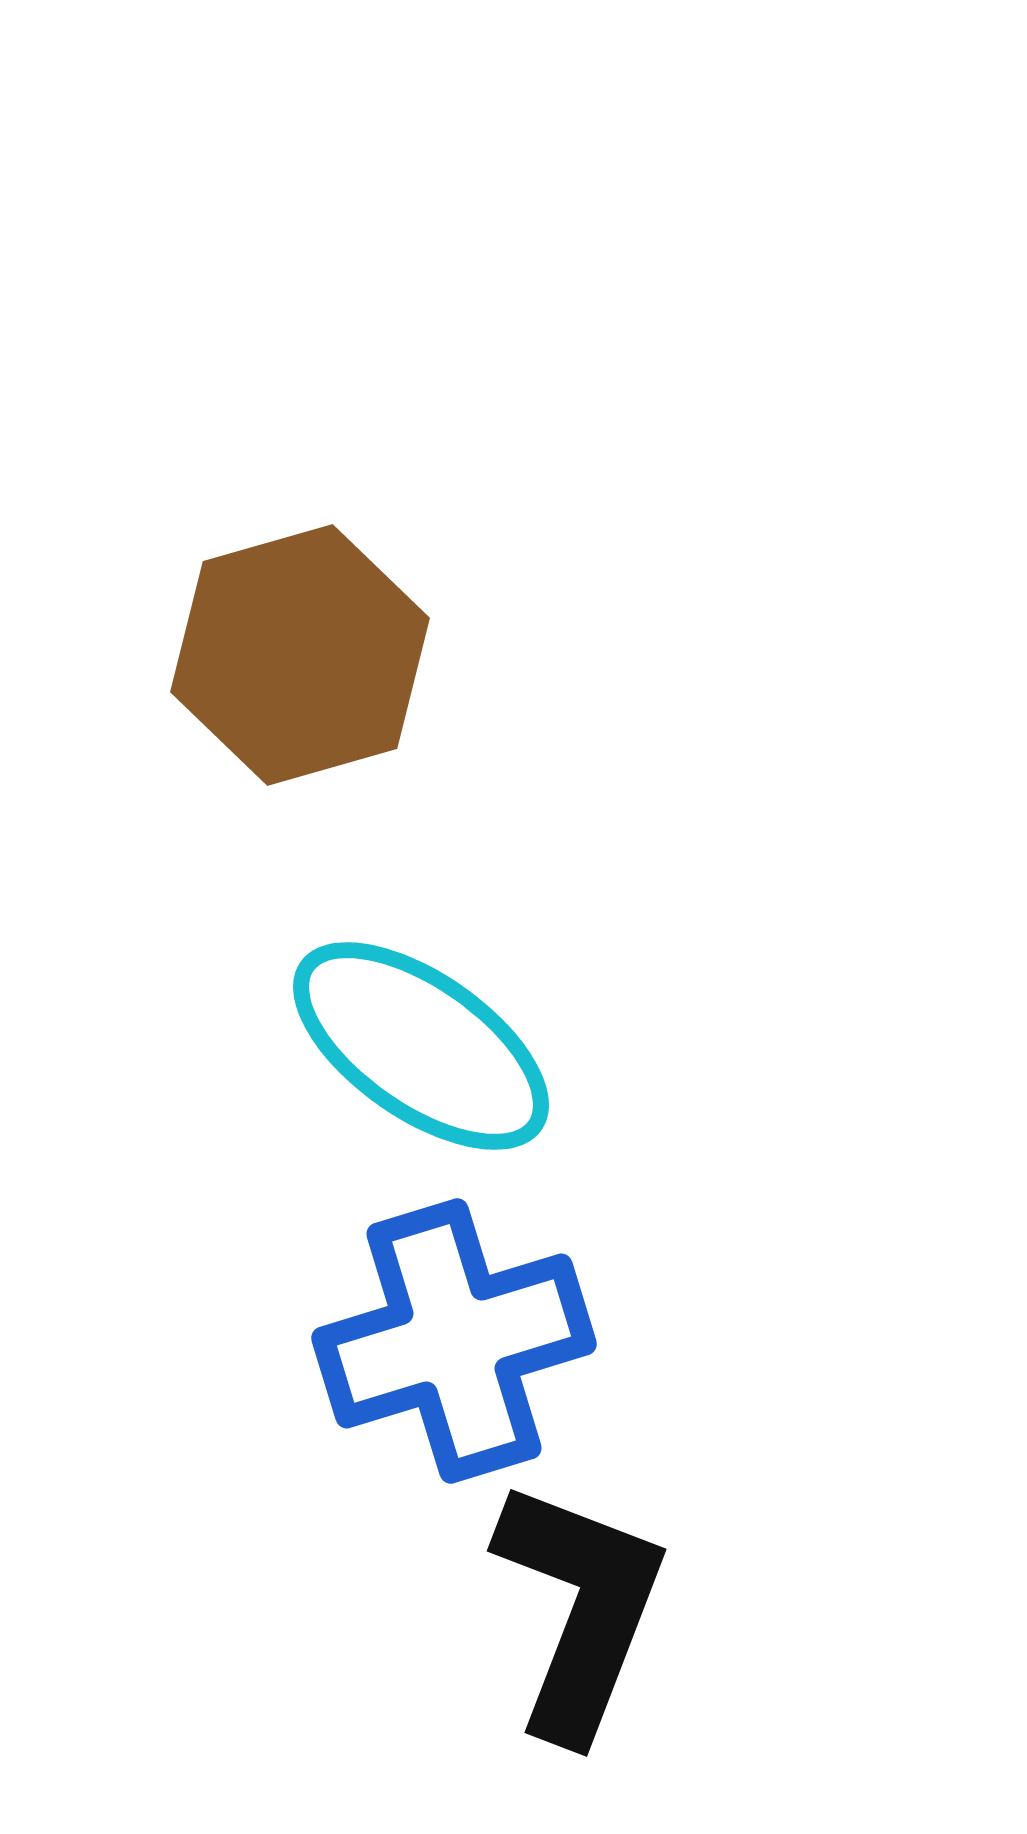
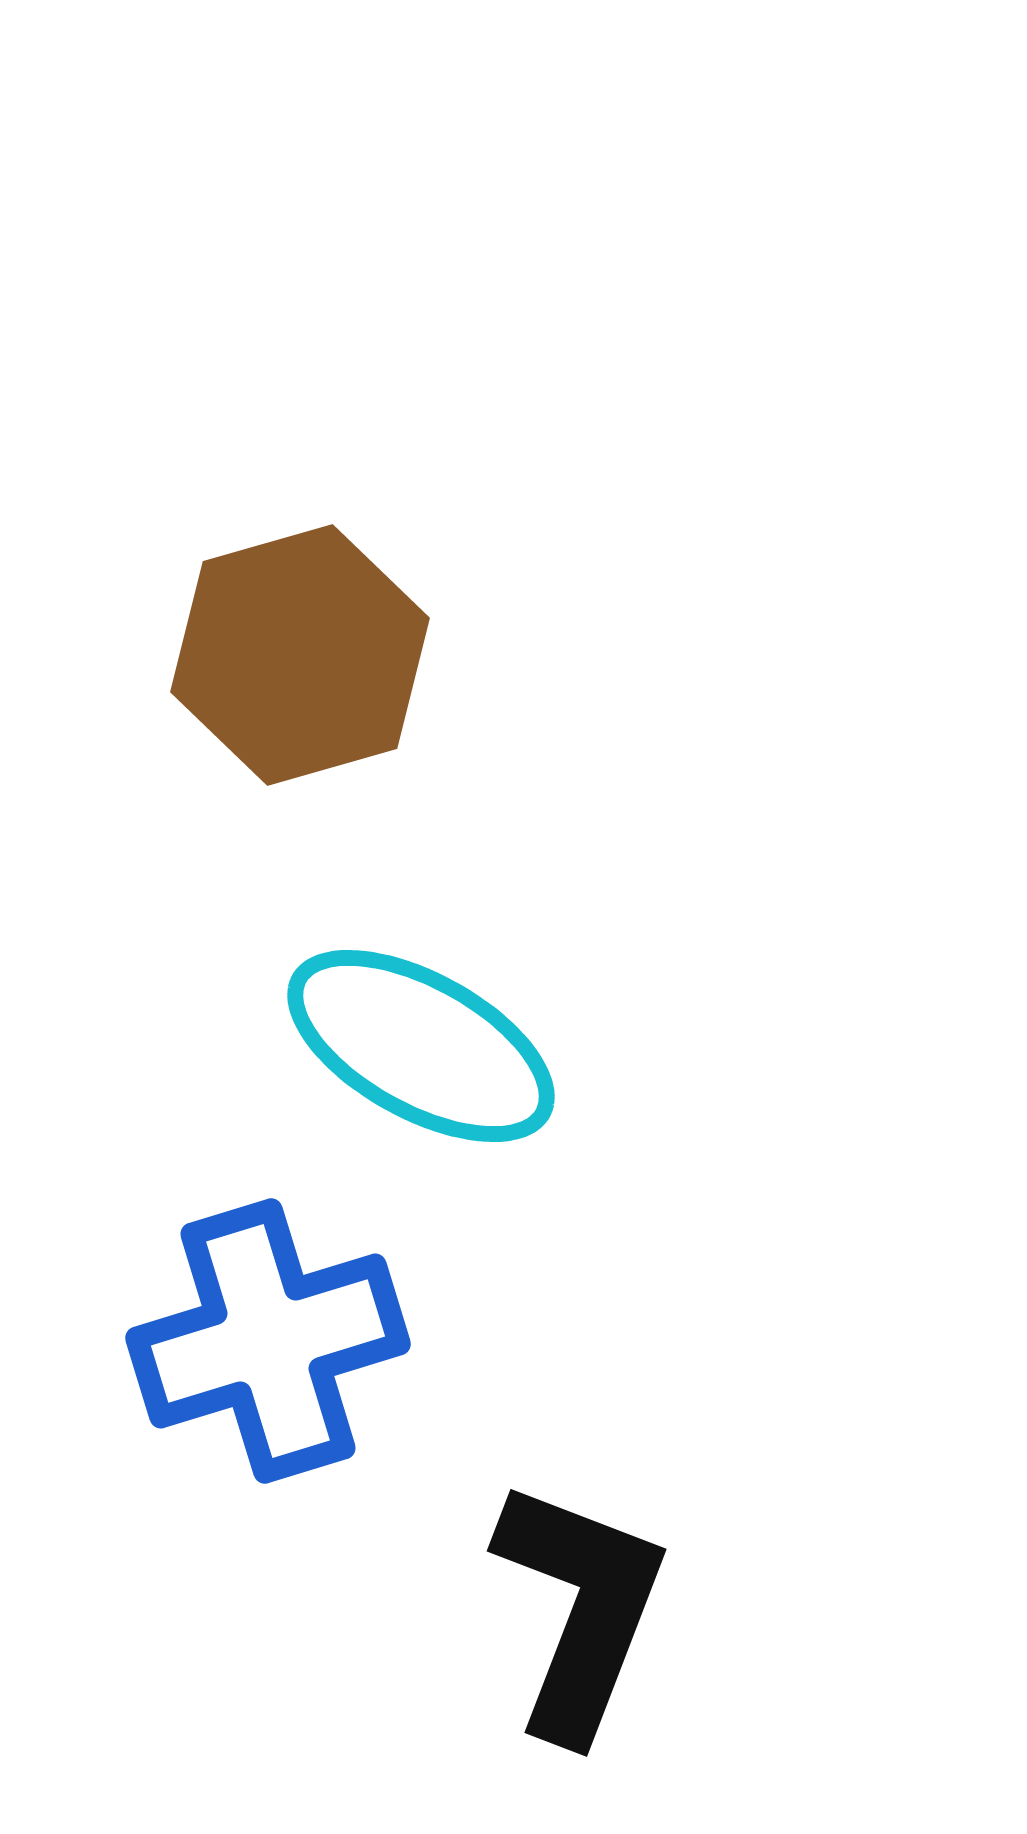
cyan ellipse: rotated 6 degrees counterclockwise
blue cross: moved 186 px left
